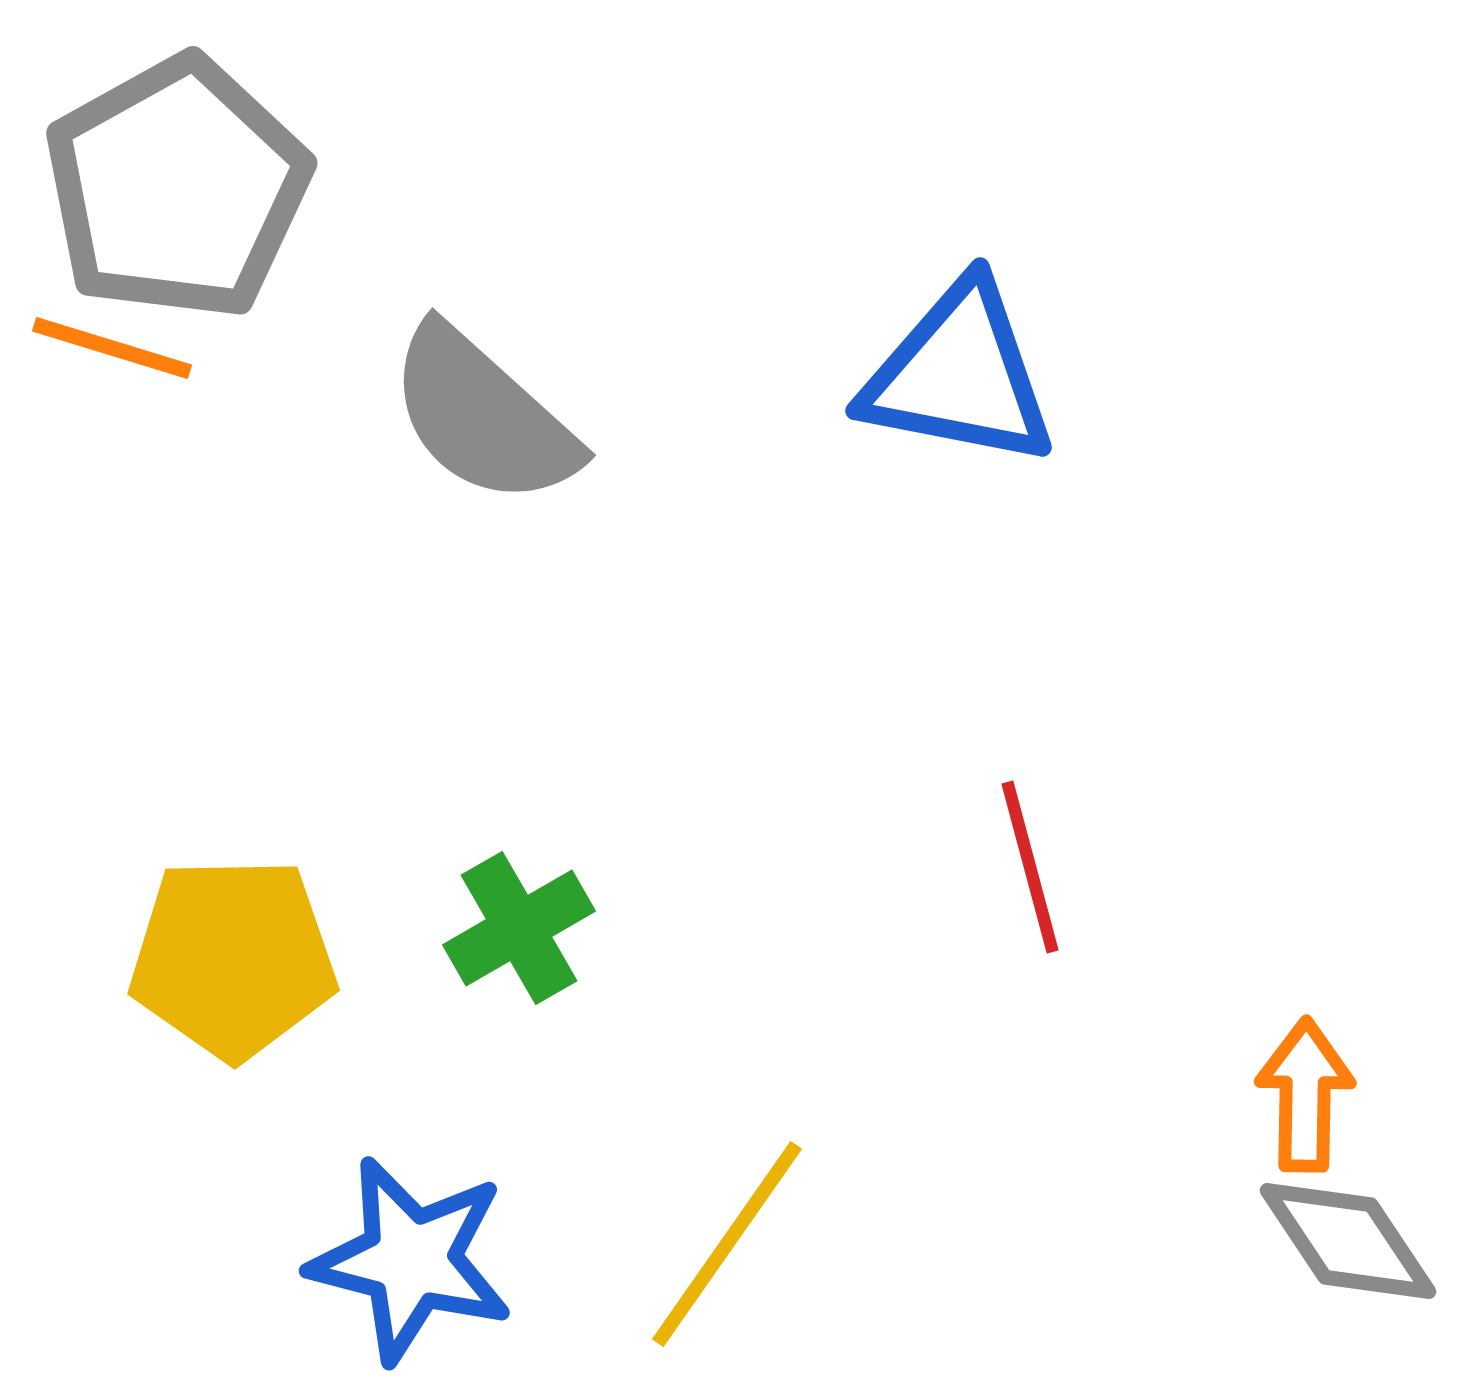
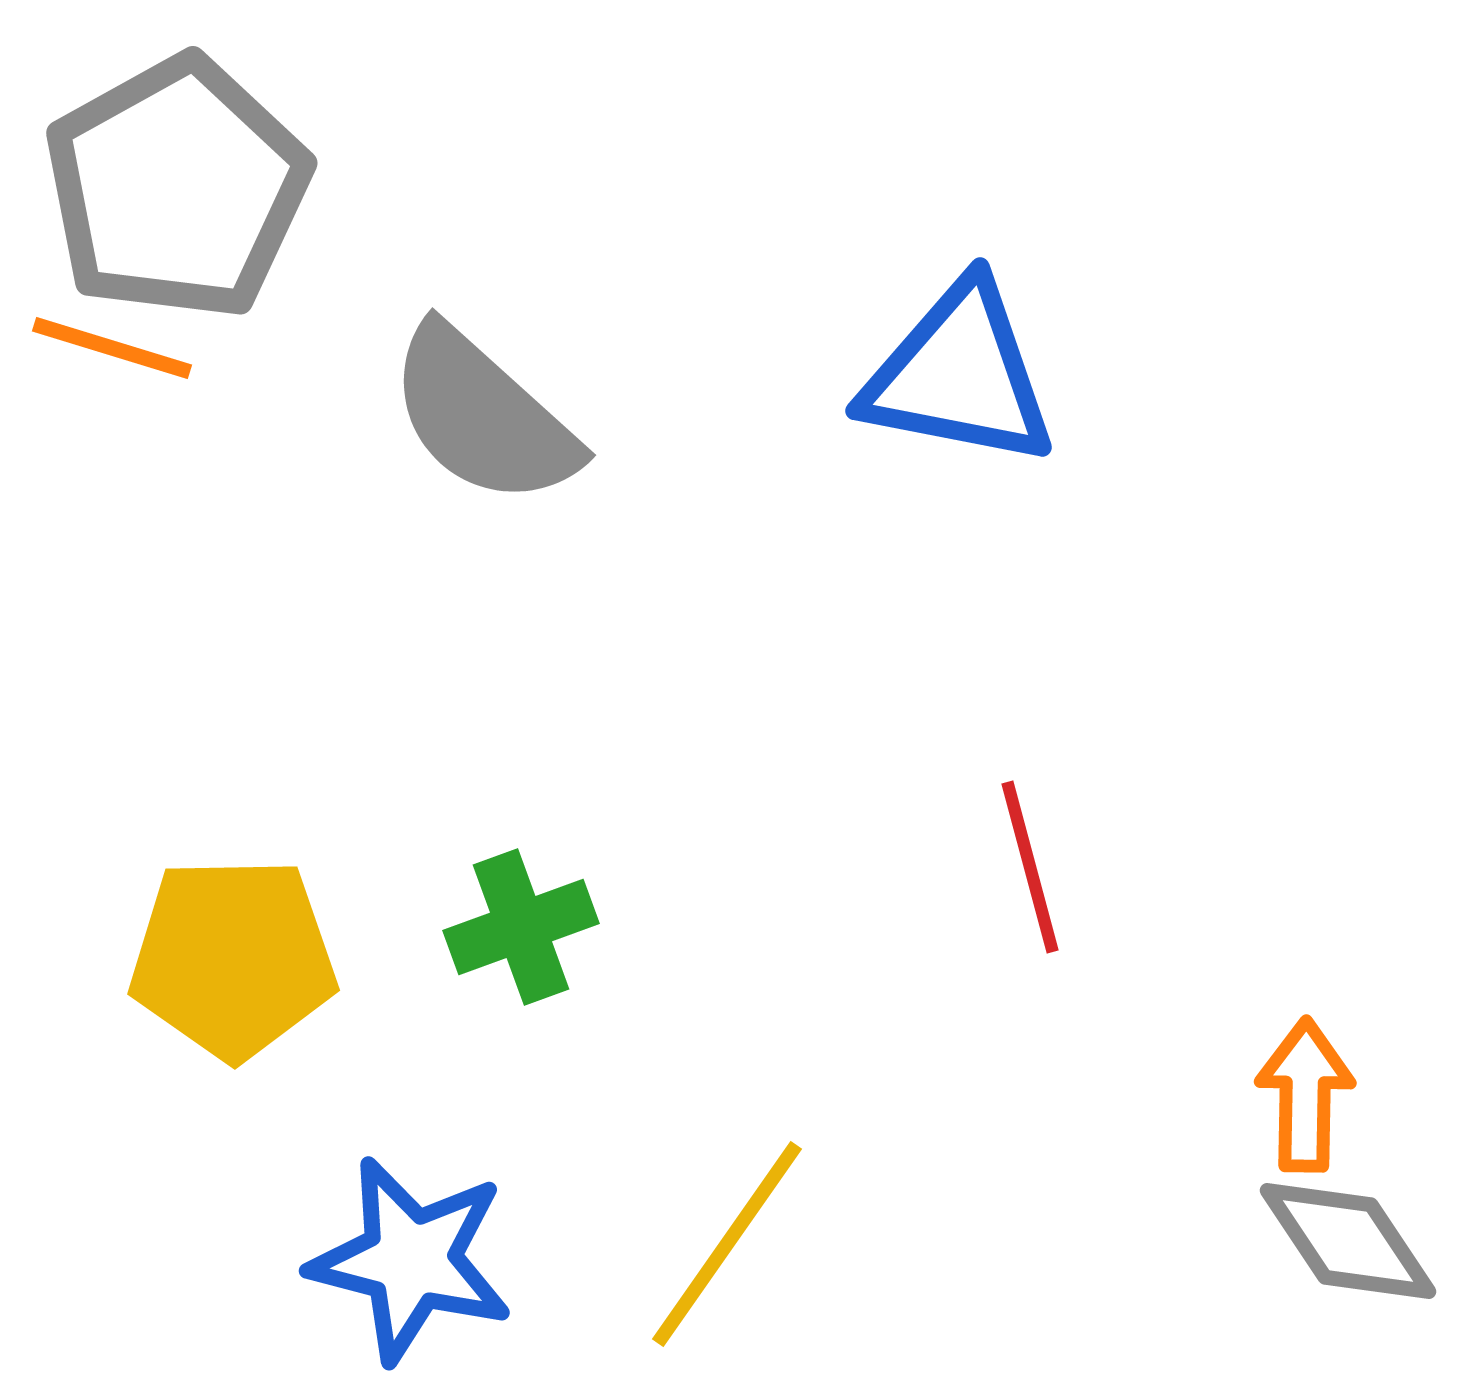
green cross: moved 2 px right, 1 px up; rotated 10 degrees clockwise
